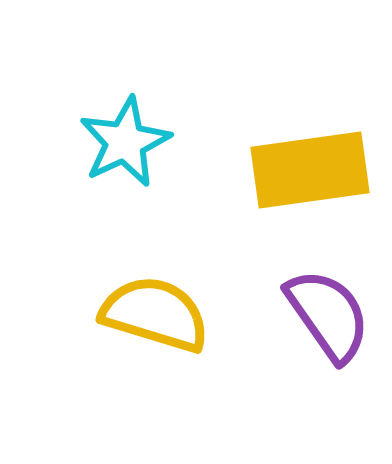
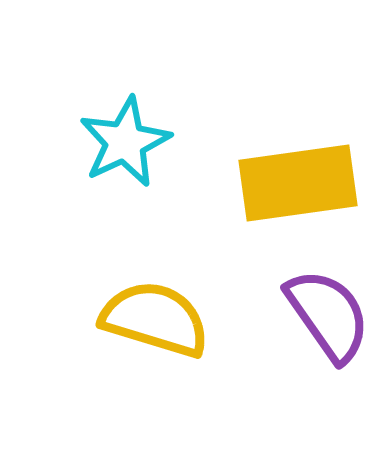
yellow rectangle: moved 12 px left, 13 px down
yellow semicircle: moved 5 px down
